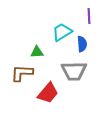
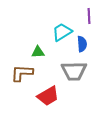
green triangle: moved 1 px right
red trapezoid: moved 3 px down; rotated 20 degrees clockwise
